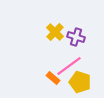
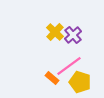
purple cross: moved 3 px left, 2 px up; rotated 30 degrees clockwise
orange rectangle: moved 1 px left
